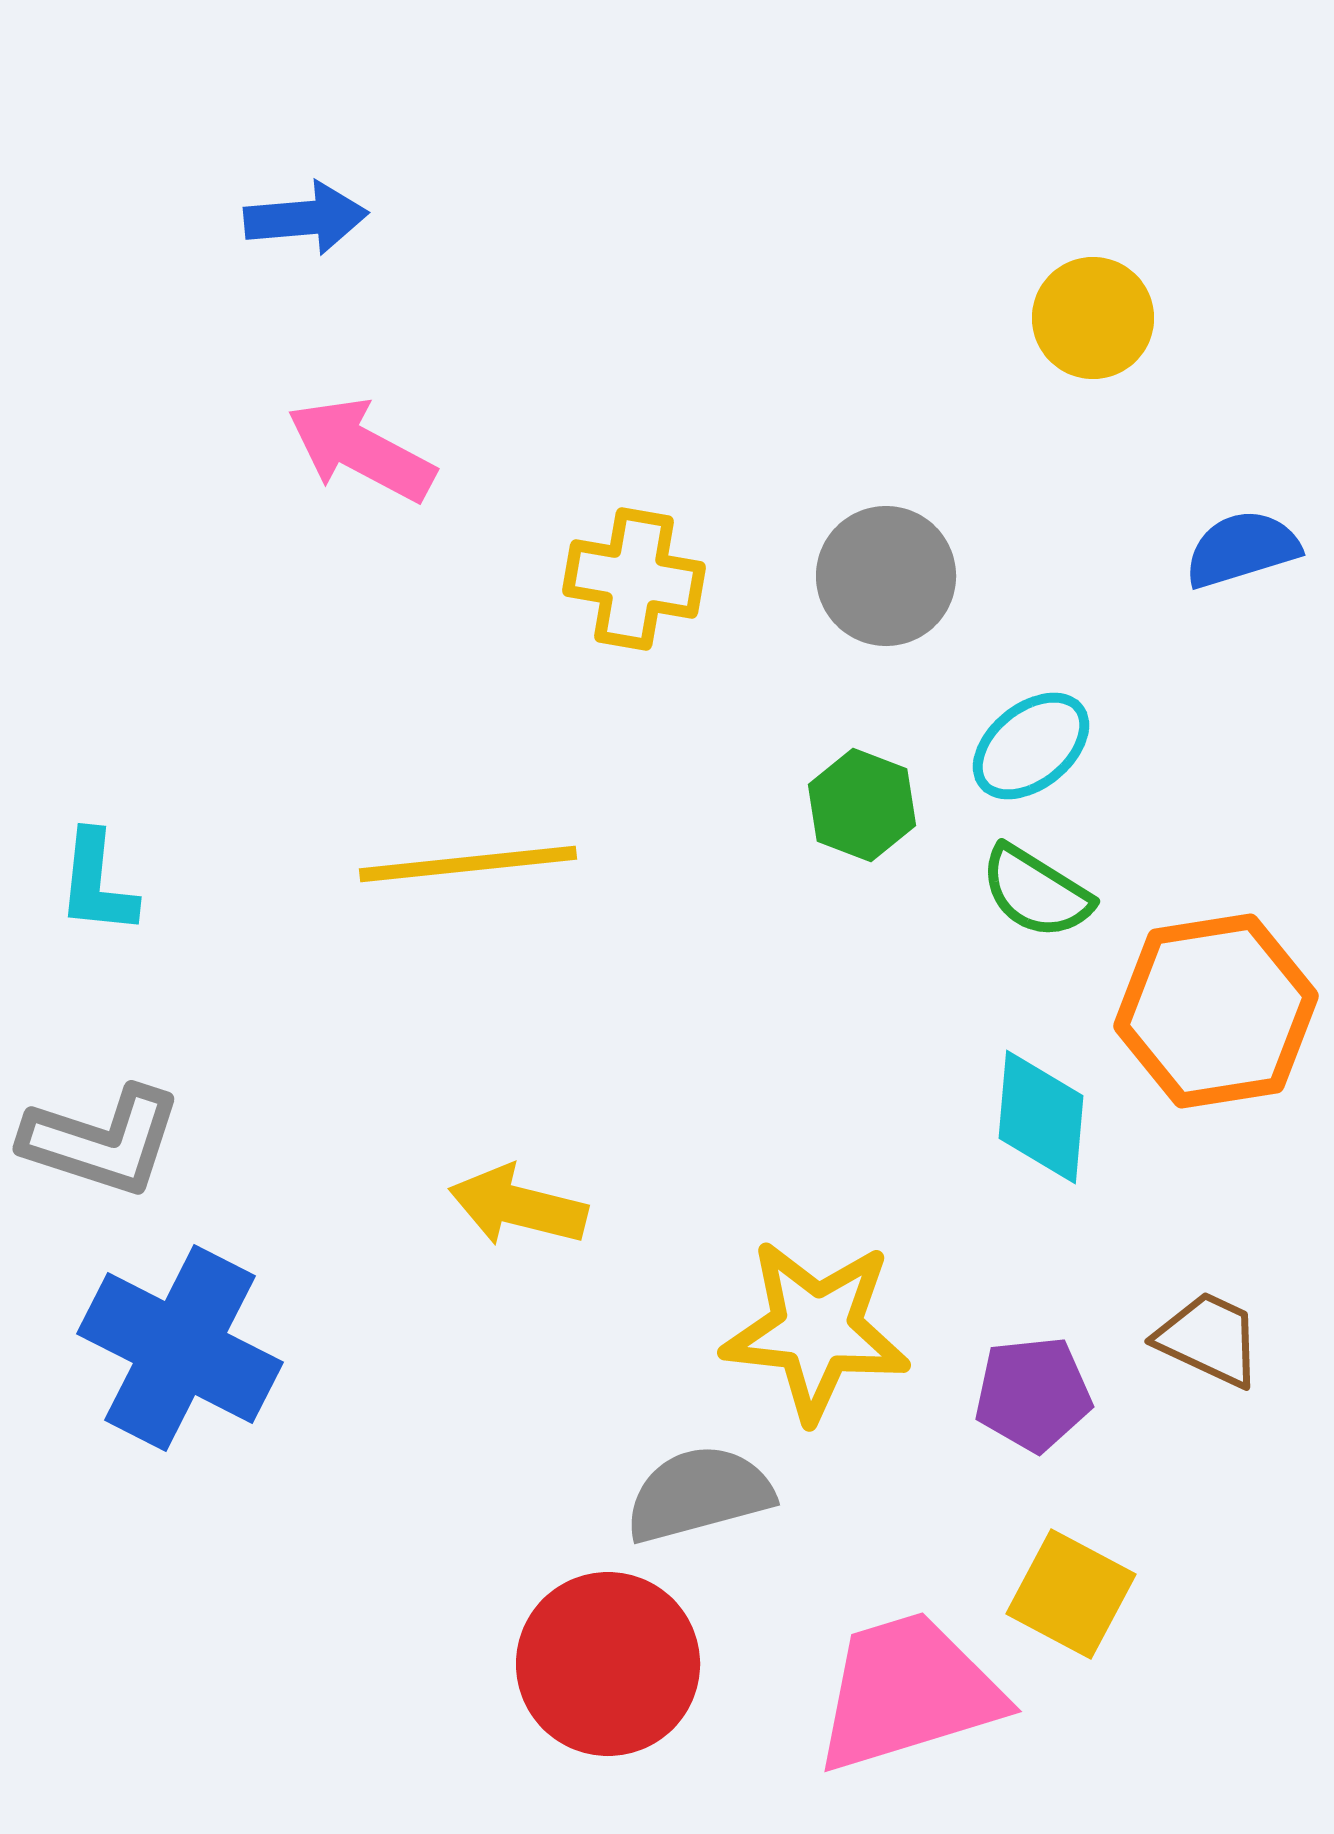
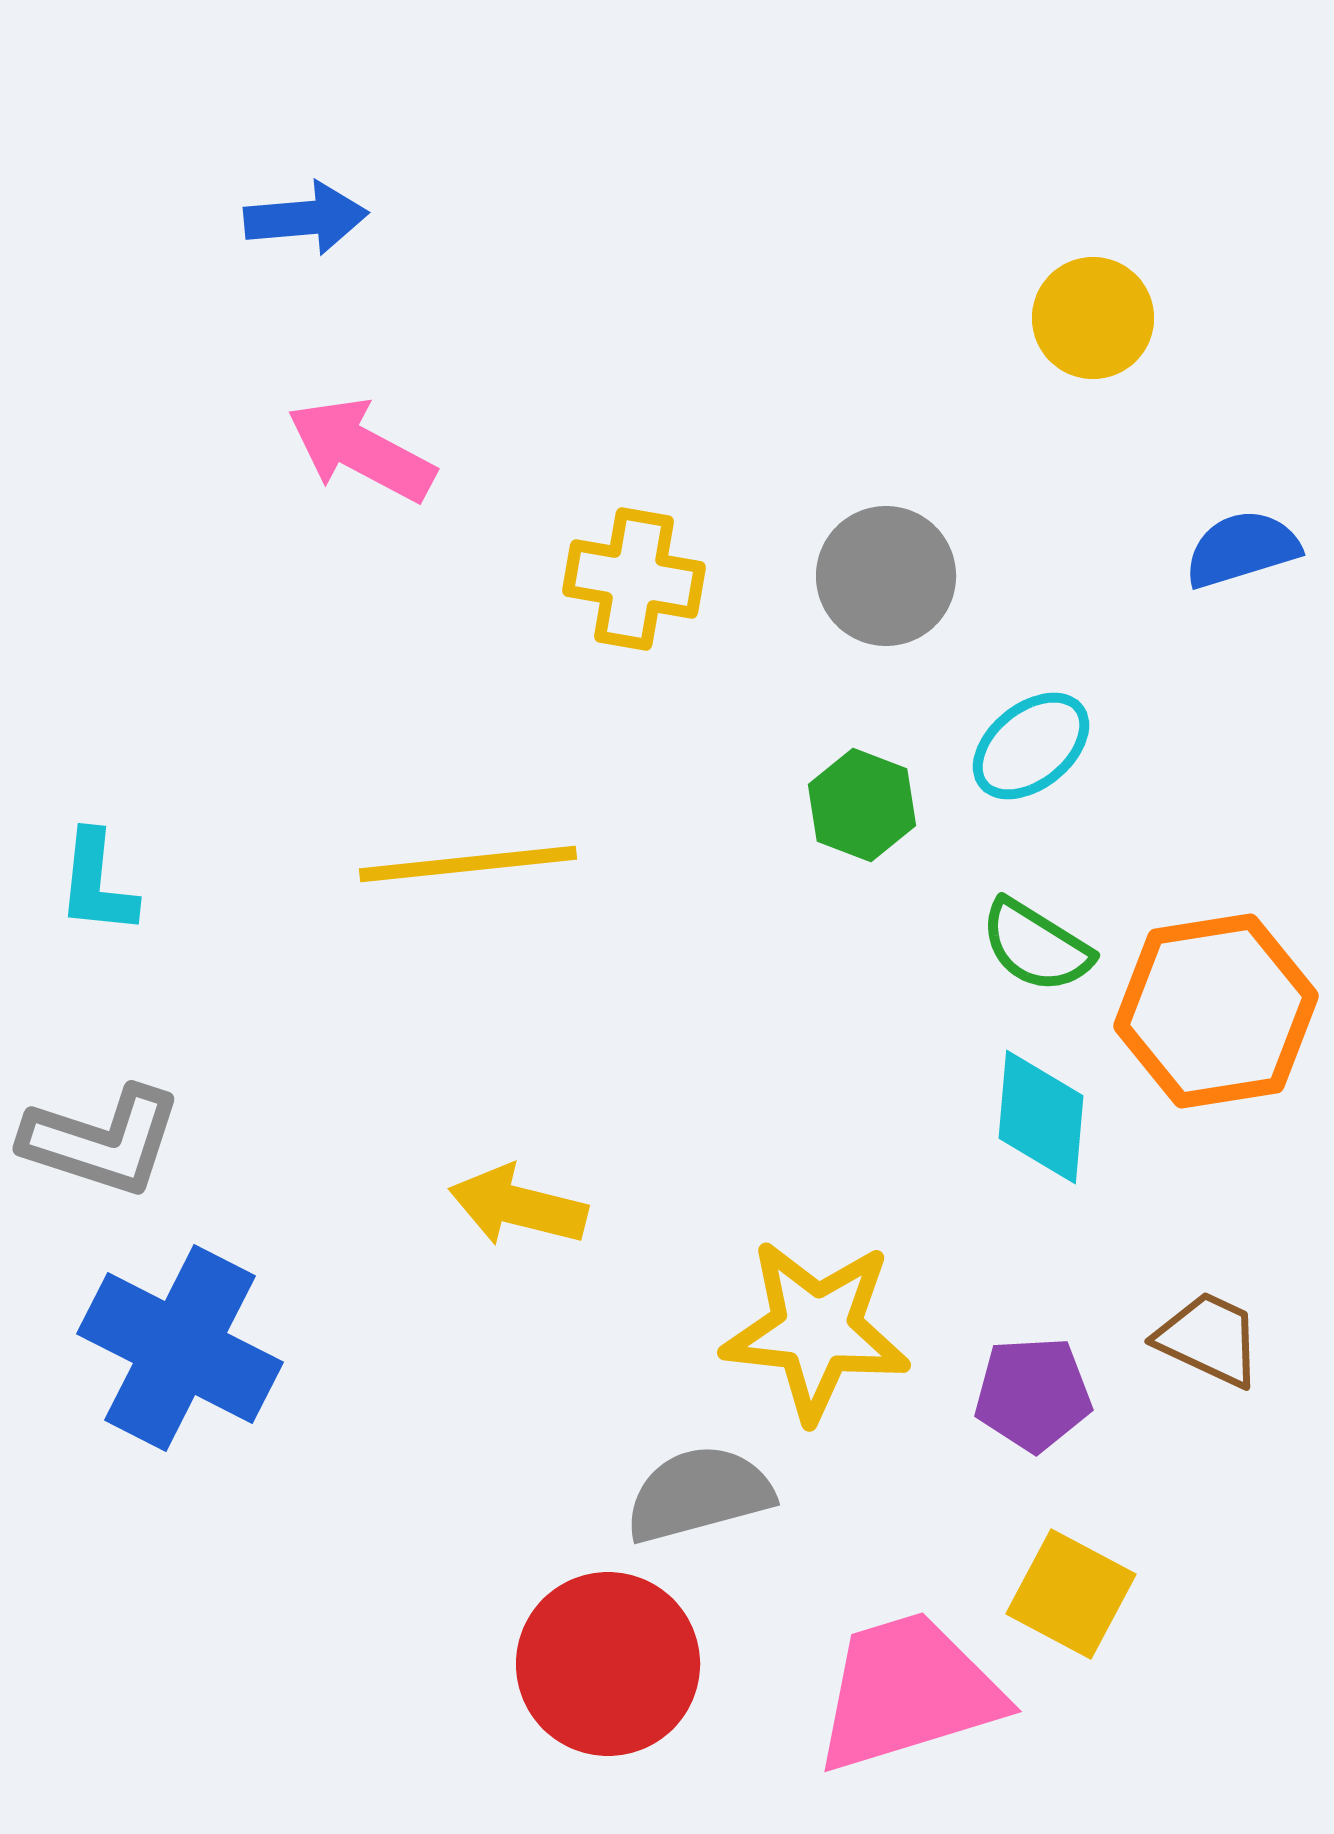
green semicircle: moved 54 px down
purple pentagon: rotated 3 degrees clockwise
